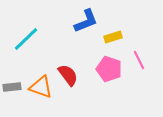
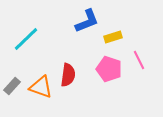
blue L-shape: moved 1 px right
red semicircle: rotated 45 degrees clockwise
gray rectangle: moved 1 px up; rotated 42 degrees counterclockwise
